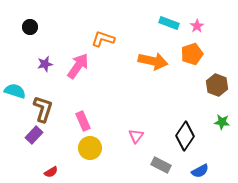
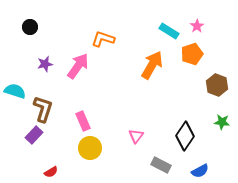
cyan rectangle: moved 8 px down; rotated 12 degrees clockwise
orange arrow: moved 1 px left, 4 px down; rotated 72 degrees counterclockwise
